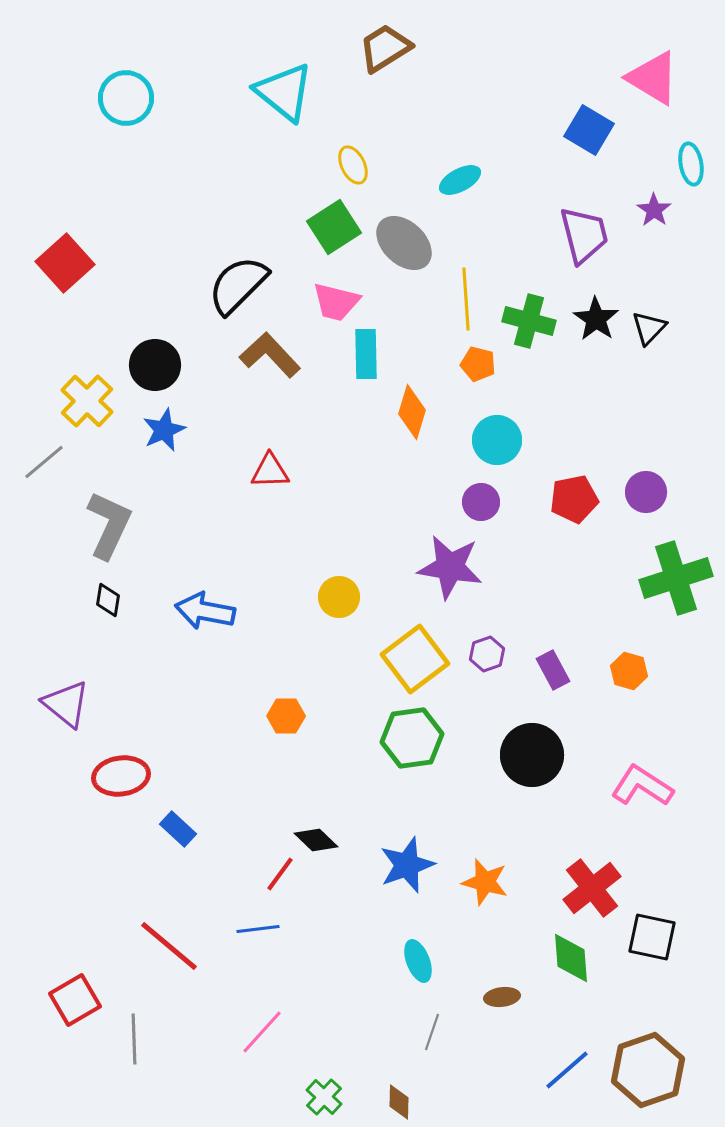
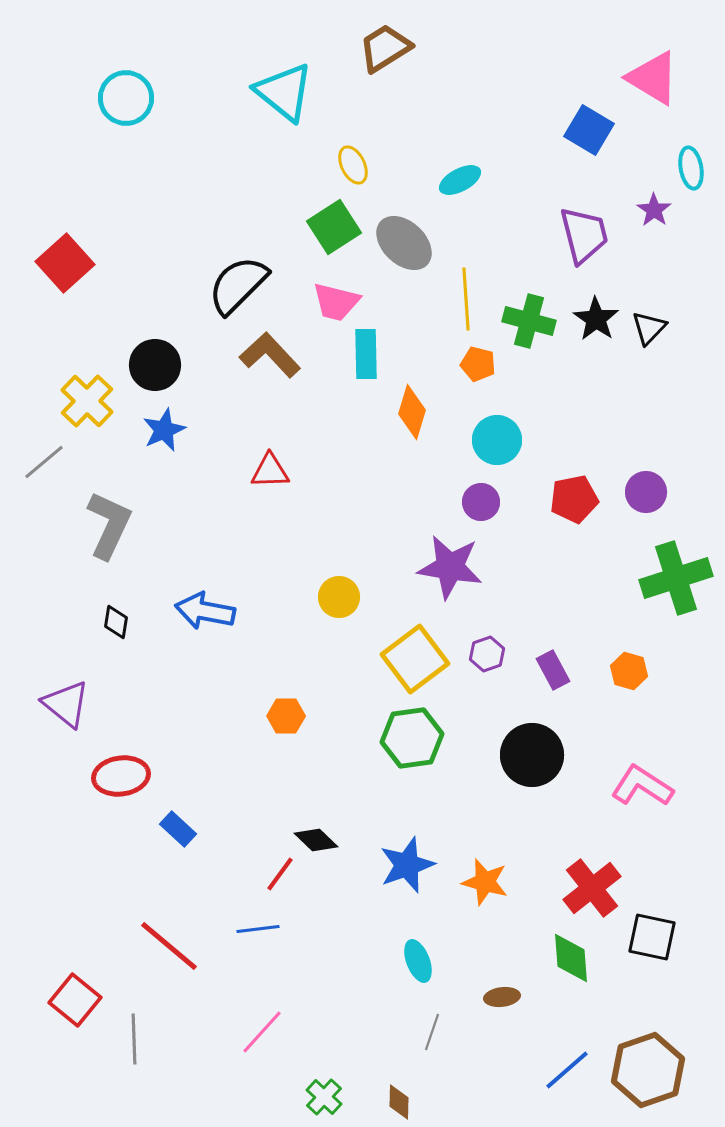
cyan ellipse at (691, 164): moved 4 px down
black diamond at (108, 600): moved 8 px right, 22 px down
red square at (75, 1000): rotated 21 degrees counterclockwise
